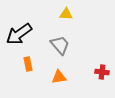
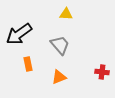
orange triangle: rotated 14 degrees counterclockwise
